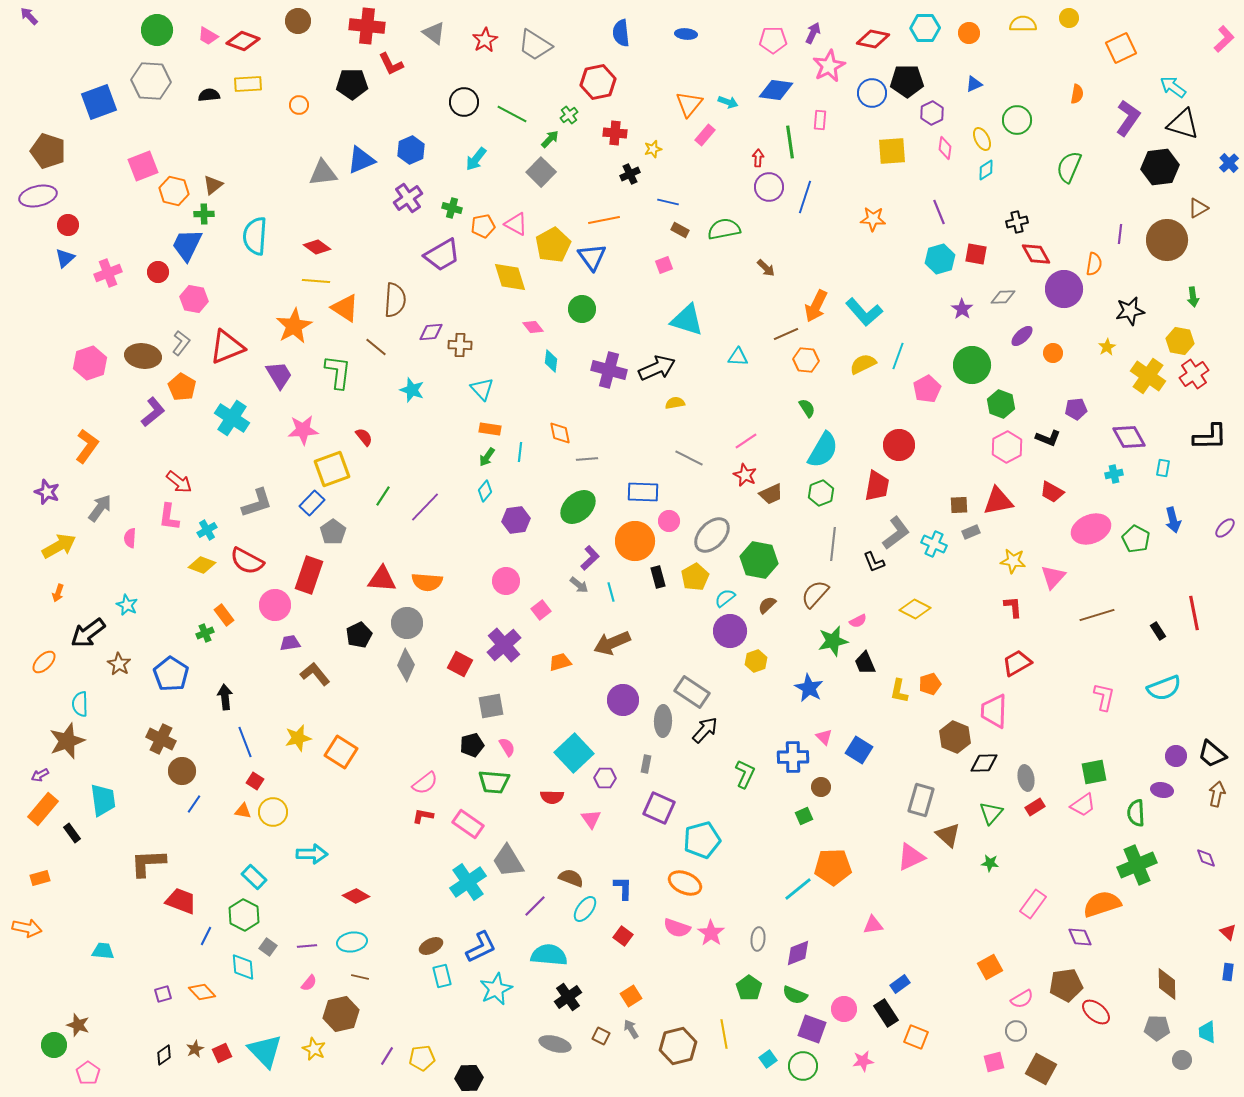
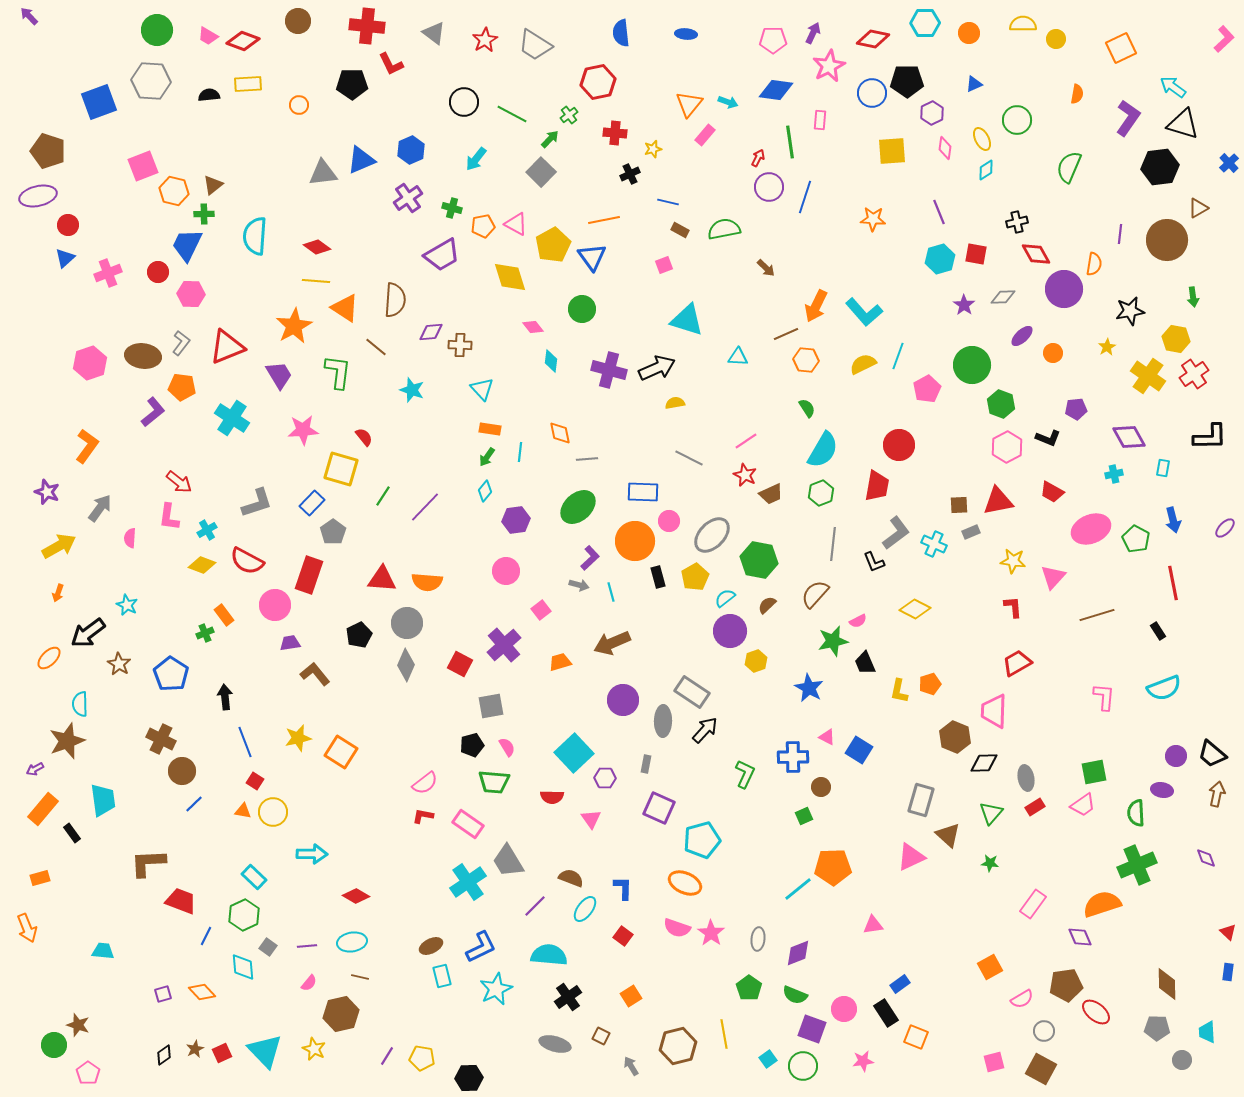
yellow circle at (1069, 18): moved 13 px left, 21 px down
cyan hexagon at (925, 28): moved 5 px up
red arrow at (758, 158): rotated 24 degrees clockwise
pink hexagon at (194, 299): moved 3 px left, 5 px up; rotated 8 degrees counterclockwise
purple star at (962, 309): moved 2 px right, 4 px up
yellow hexagon at (1180, 341): moved 4 px left, 2 px up
orange pentagon at (182, 387): rotated 24 degrees counterclockwise
yellow square at (332, 469): moved 9 px right; rotated 36 degrees clockwise
pink circle at (506, 581): moved 10 px up
gray arrow at (579, 585): rotated 24 degrees counterclockwise
red line at (1194, 613): moved 21 px left, 30 px up
orange ellipse at (44, 662): moved 5 px right, 4 px up
pink L-shape at (1104, 697): rotated 8 degrees counterclockwise
pink triangle at (824, 737): moved 3 px right; rotated 18 degrees counterclockwise
purple arrow at (40, 775): moved 5 px left, 6 px up
blue line at (194, 804): rotated 12 degrees clockwise
green hexagon at (244, 915): rotated 8 degrees clockwise
orange arrow at (27, 928): rotated 56 degrees clockwise
gray arrow at (631, 1029): moved 37 px down
gray circle at (1016, 1031): moved 28 px right
yellow pentagon at (422, 1058): rotated 15 degrees clockwise
